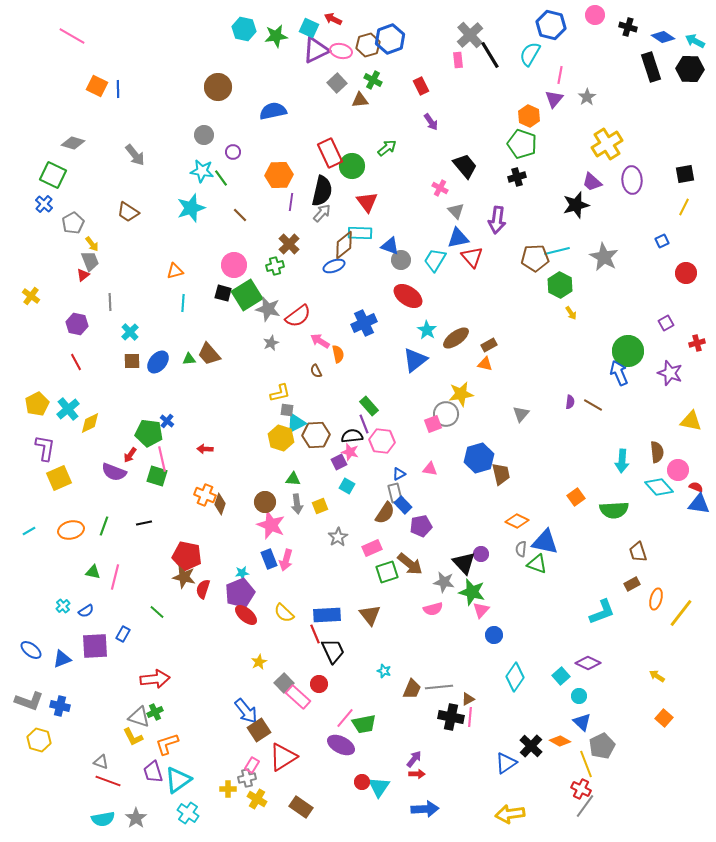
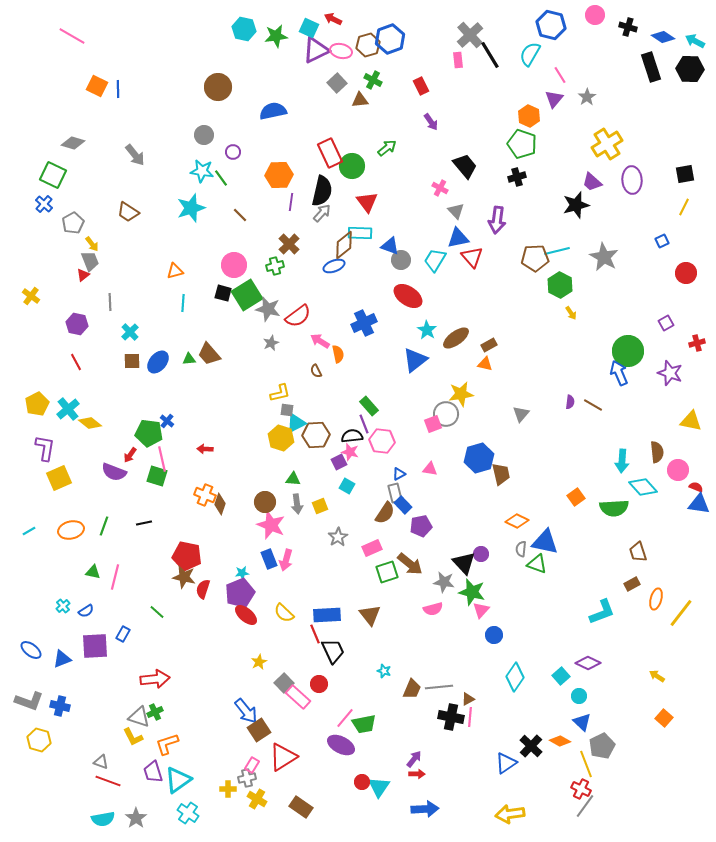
pink line at (560, 75): rotated 42 degrees counterclockwise
yellow diamond at (90, 423): rotated 65 degrees clockwise
cyan diamond at (659, 487): moved 16 px left
green semicircle at (614, 510): moved 2 px up
